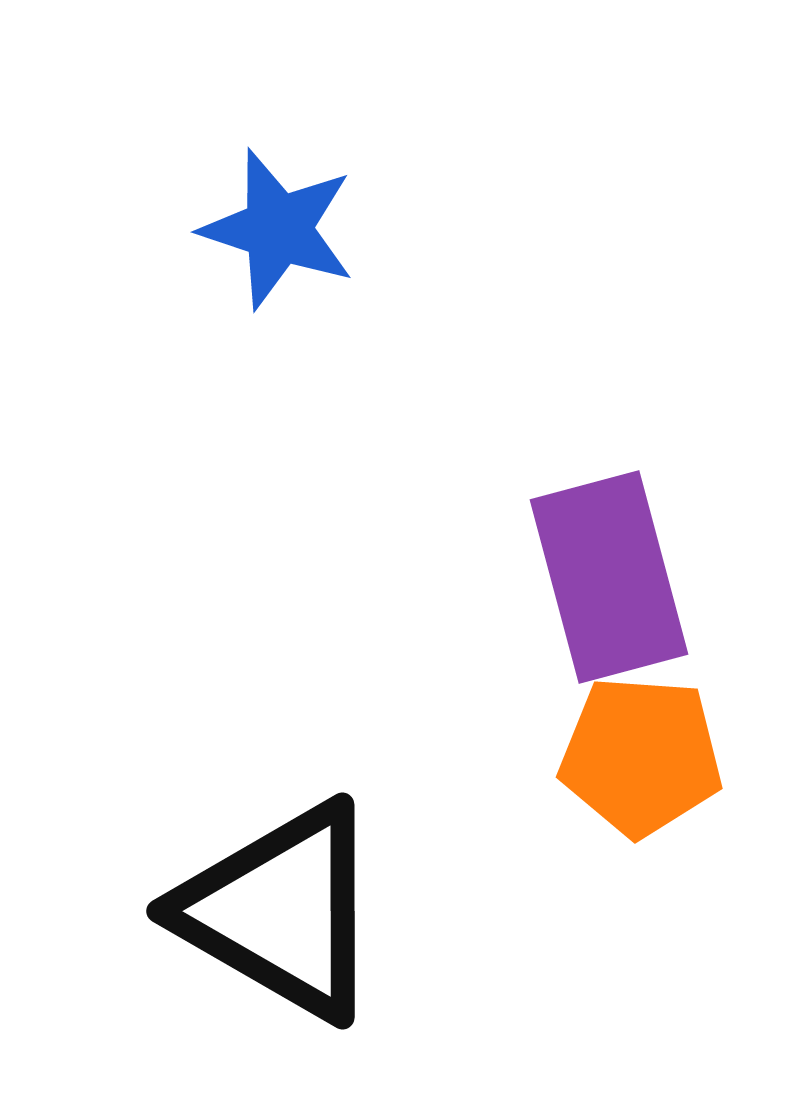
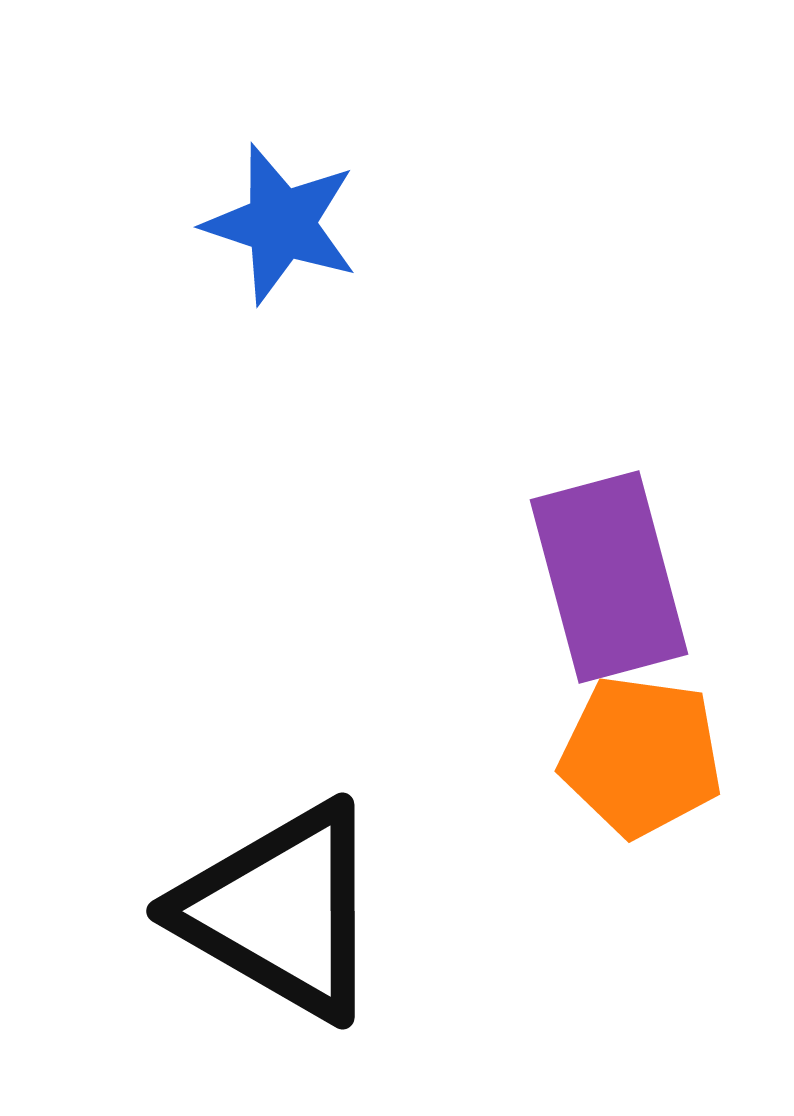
blue star: moved 3 px right, 5 px up
orange pentagon: rotated 4 degrees clockwise
